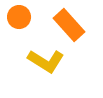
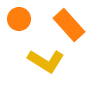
orange circle: moved 2 px down
